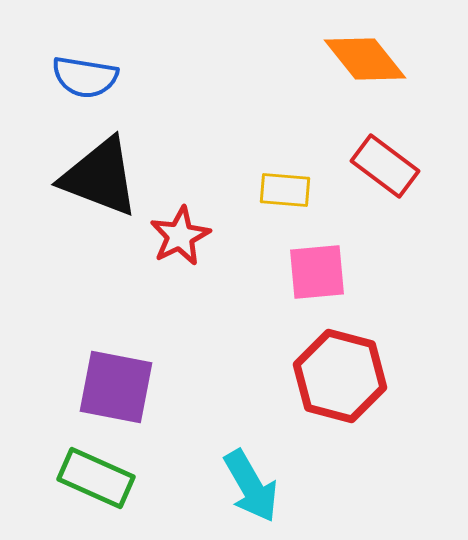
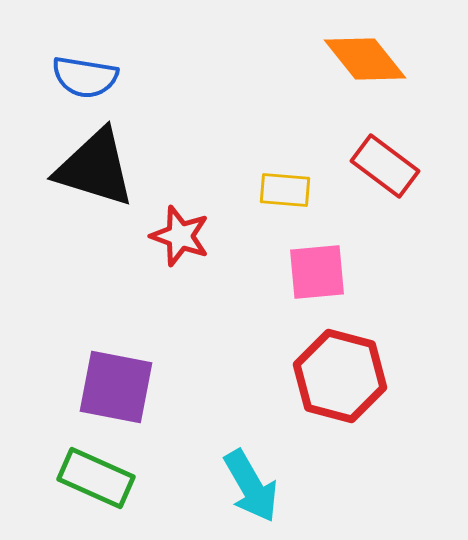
black triangle: moved 5 px left, 9 px up; rotated 4 degrees counterclockwise
red star: rotated 26 degrees counterclockwise
